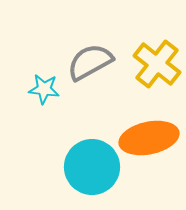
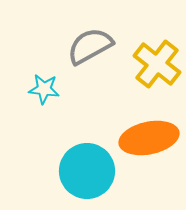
gray semicircle: moved 16 px up
cyan circle: moved 5 px left, 4 px down
